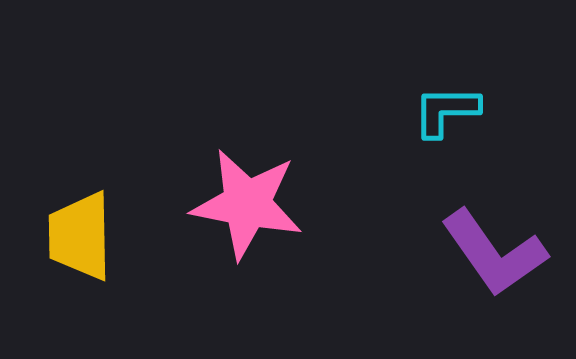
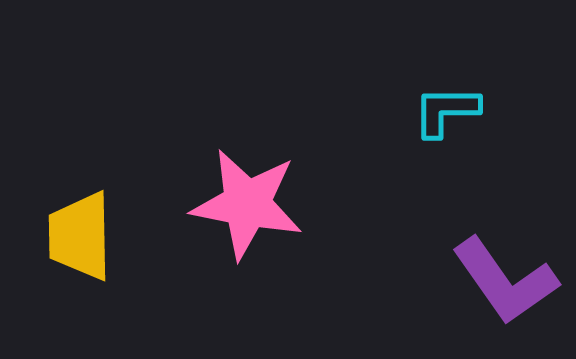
purple L-shape: moved 11 px right, 28 px down
